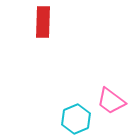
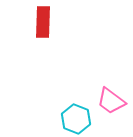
cyan hexagon: rotated 16 degrees counterclockwise
